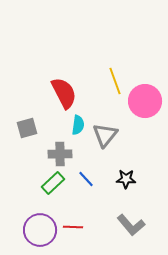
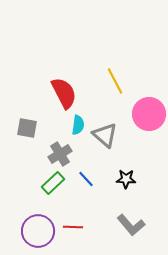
yellow line: rotated 8 degrees counterclockwise
pink circle: moved 4 px right, 13 px down
gray square: rotated 25 degrees clockwise
gray triangle: rotated 28 degrees counterclockwise
gray cross: rotated 30 degrees counterclockwise
purple circle: moved 2 px left, 1 px down
